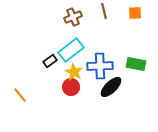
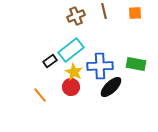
brown cross: moved 3 px right, 1 px up
orange line: moved 20 px right
